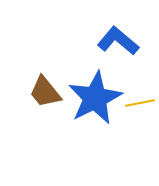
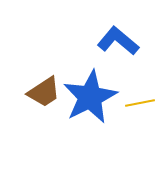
brown trapezoid: moved 1 px left; rotated 84 degrees counterclockwise
blue star: moved 5 px left, 1 px up
